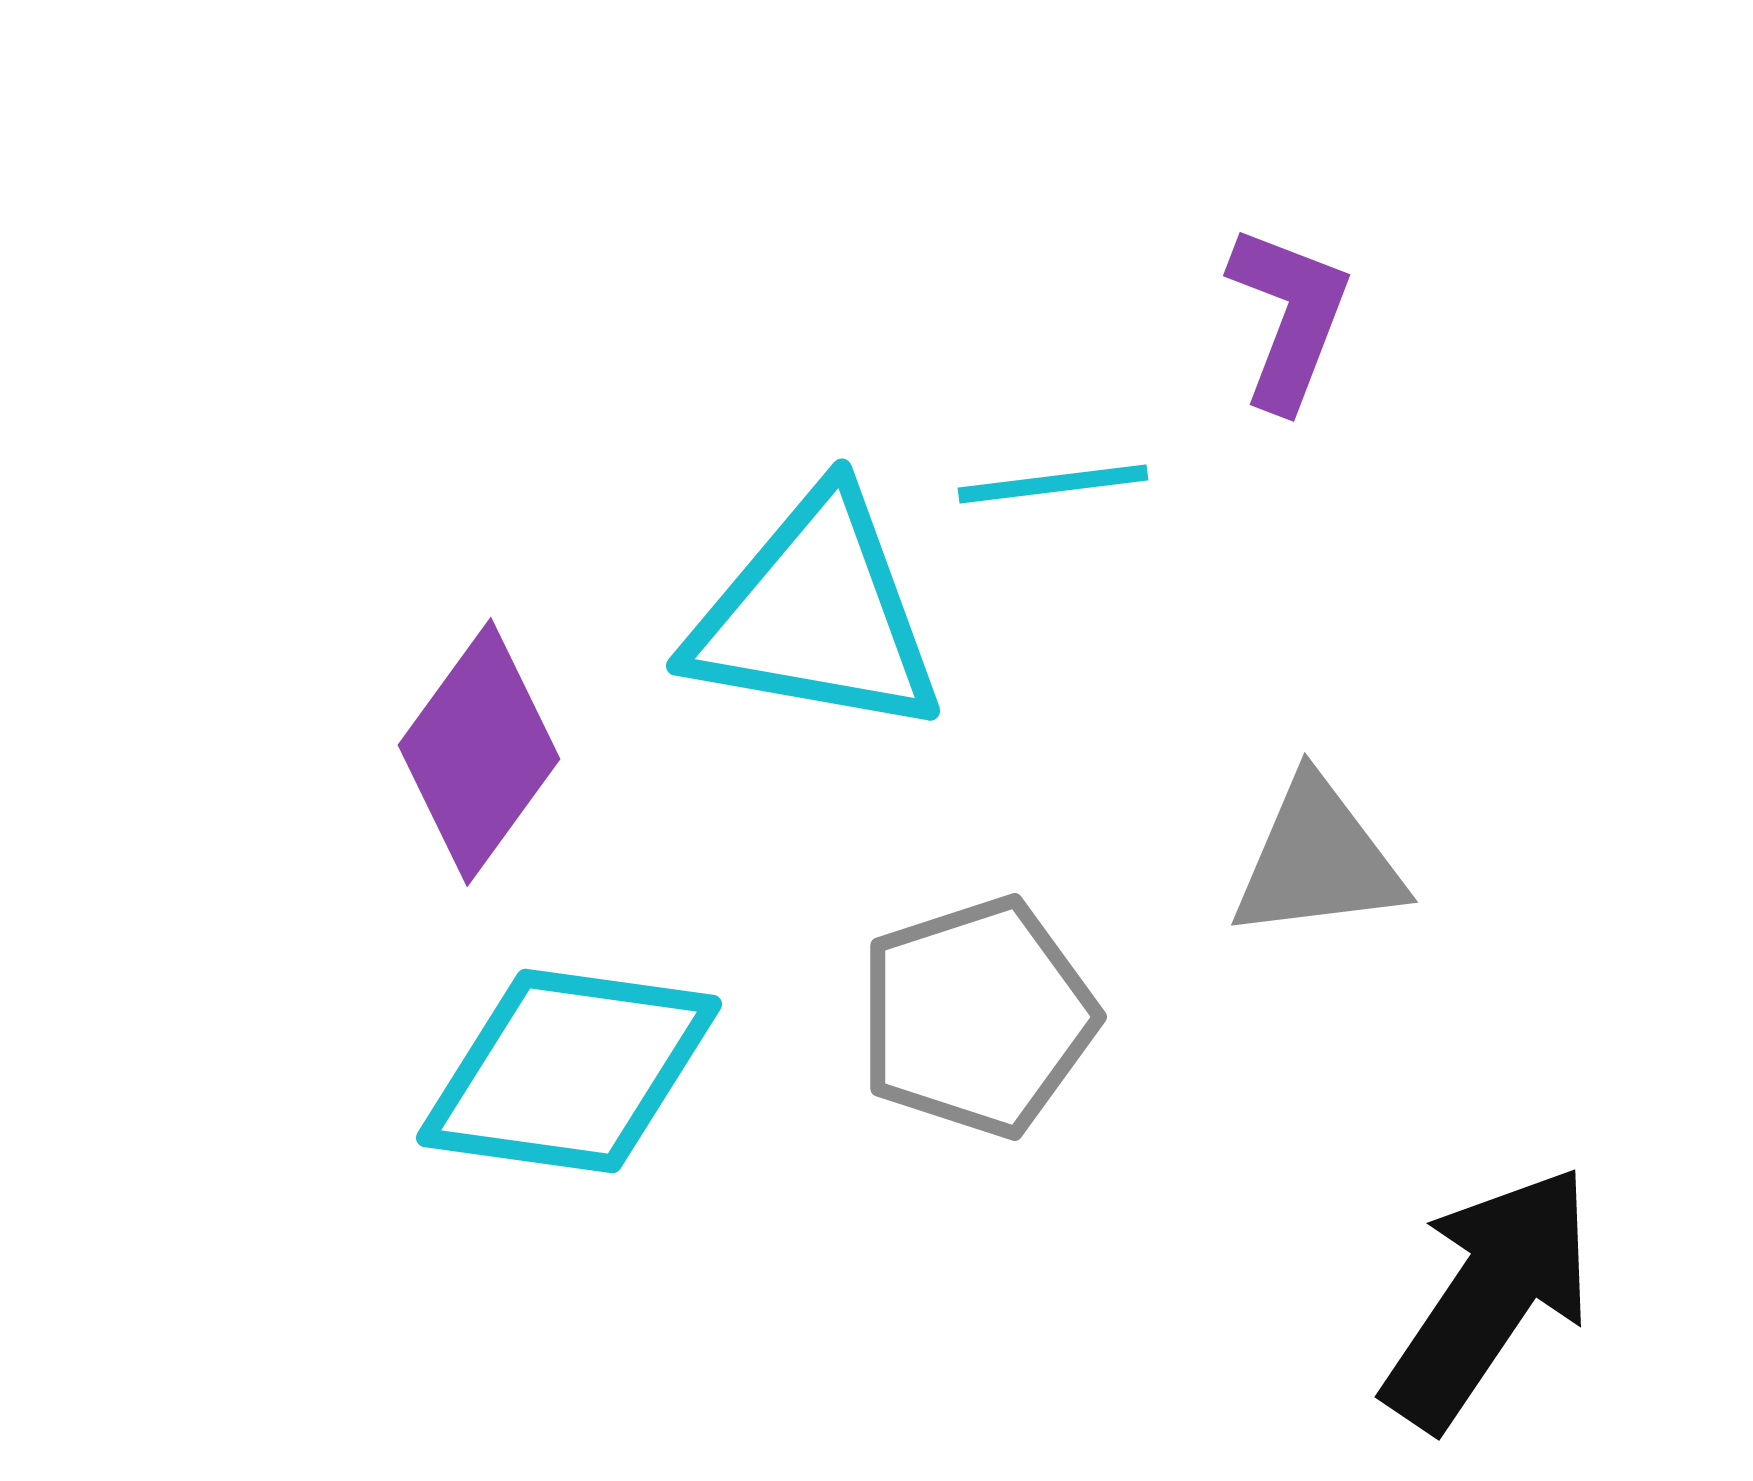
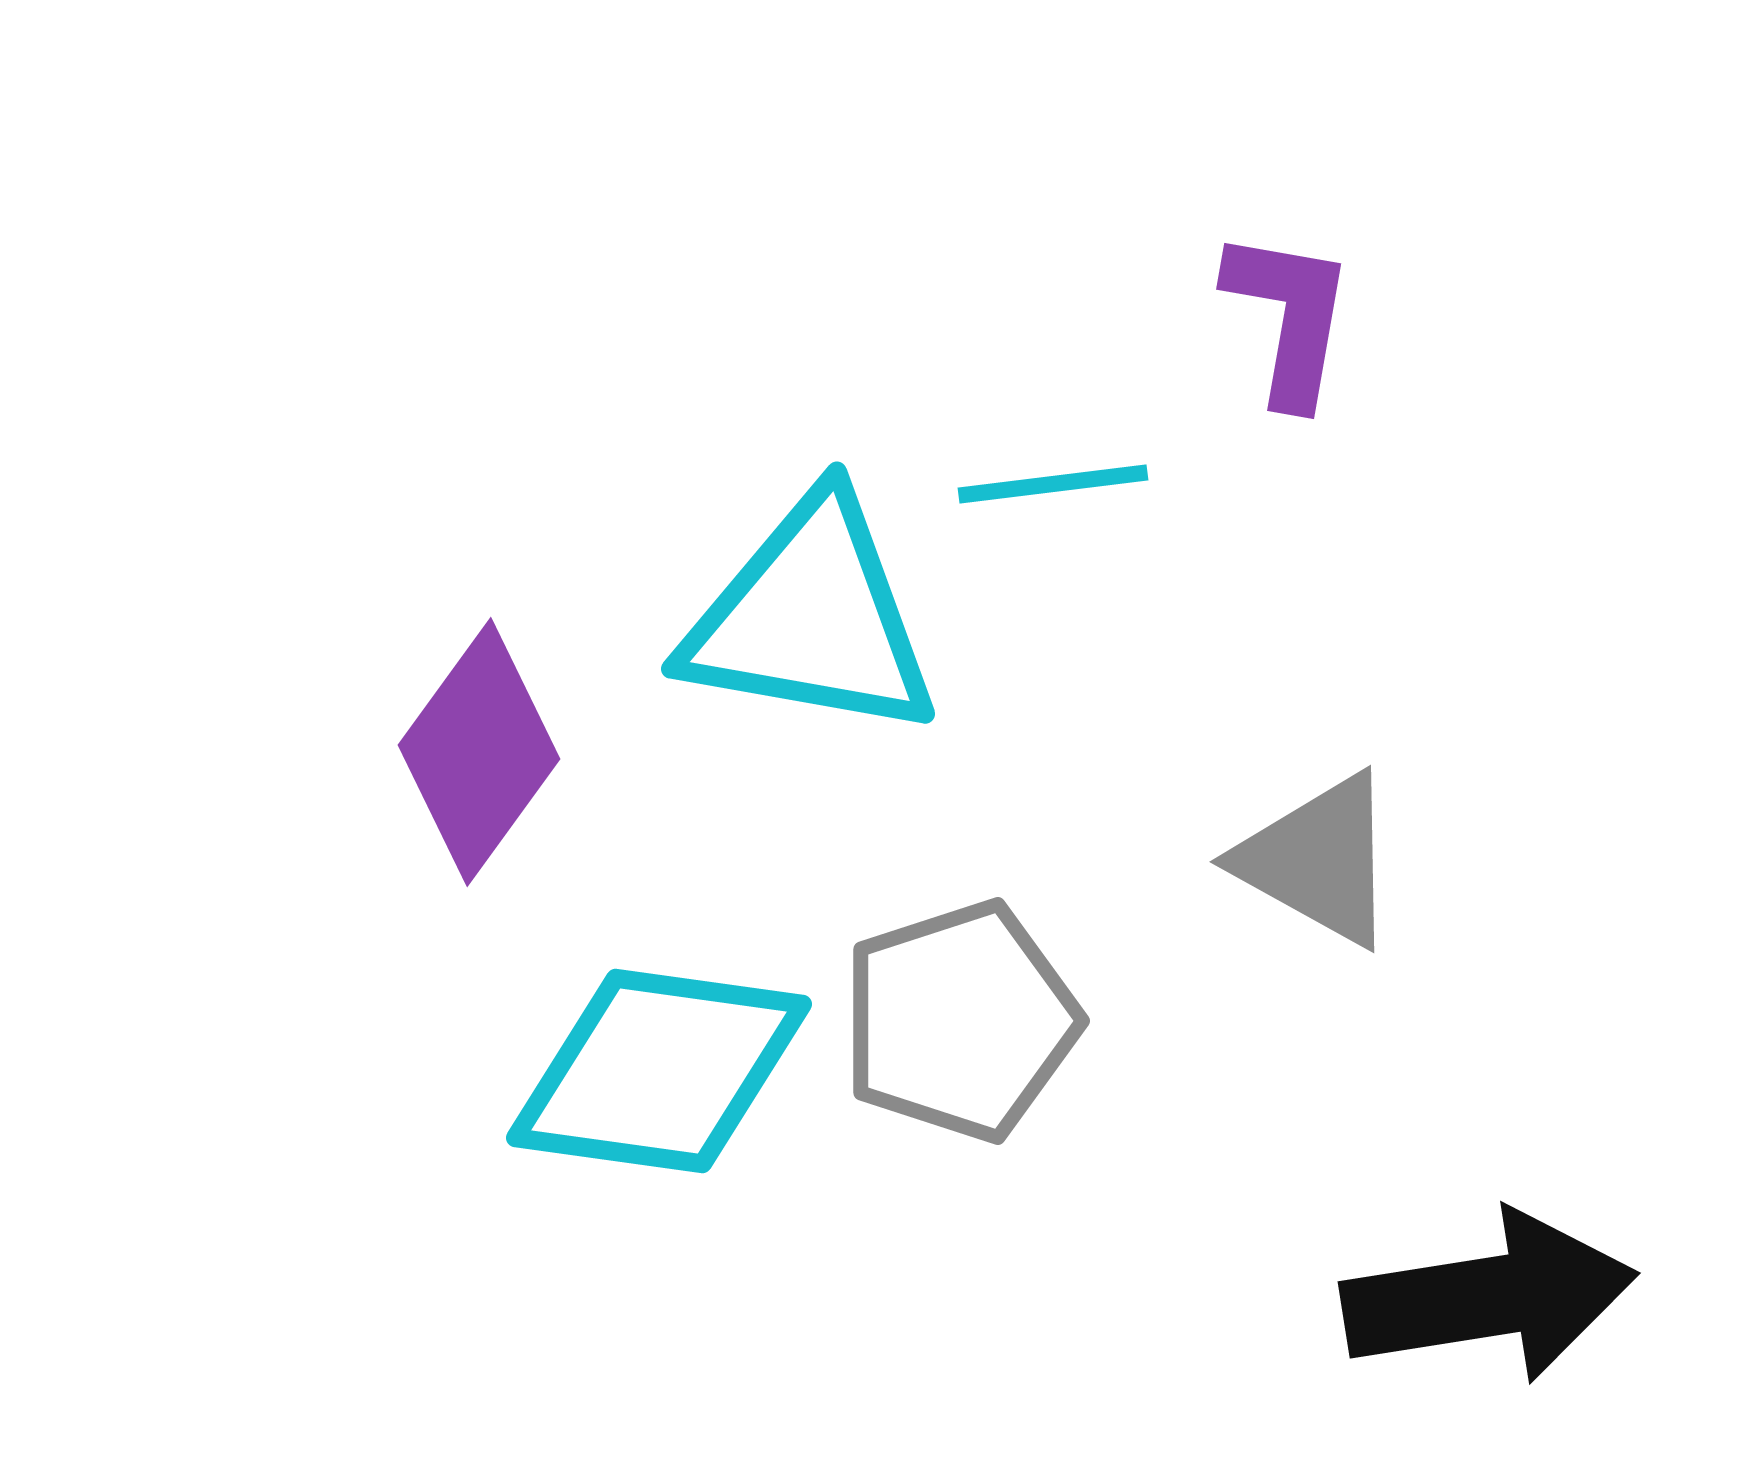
purple L-shape: rotated 11 degrees counterclockwise
cyan triangle: moved 5 px left, 3 px down
gray triangle: rotated 36 degrees clockwise
gray pentagon: moved 17 px left, 4 px down
cyan diamond: moved 90 px right
black arrow: rotated 47 degrees clockwise
